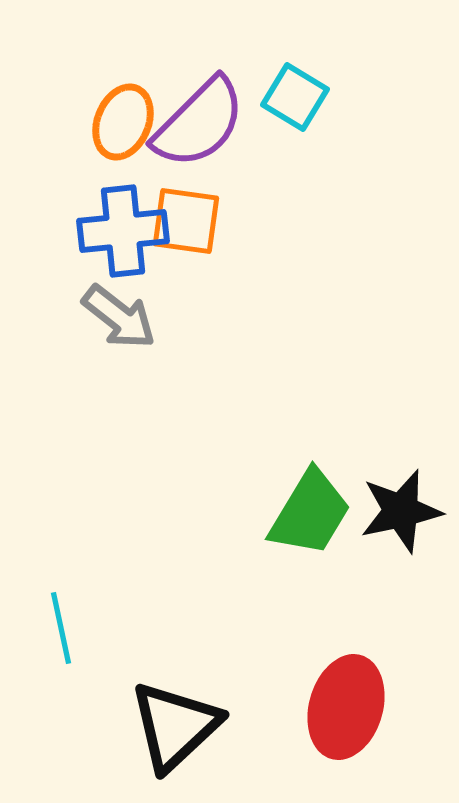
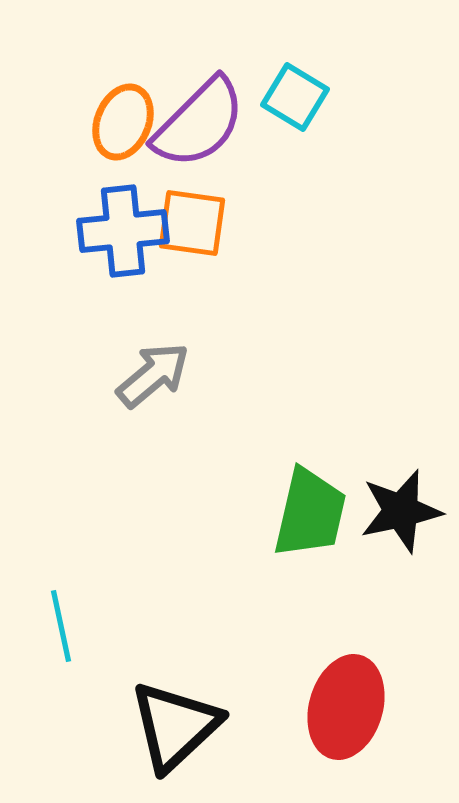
orange square: moved 6 px right, 2 px down
gray arrow: moved 34 px right, 58 px down; rotated 78 degrees counterclockwise
green trapezoid: rotated 18 degrees counterclockwise
cyan line: moved 2 px up
